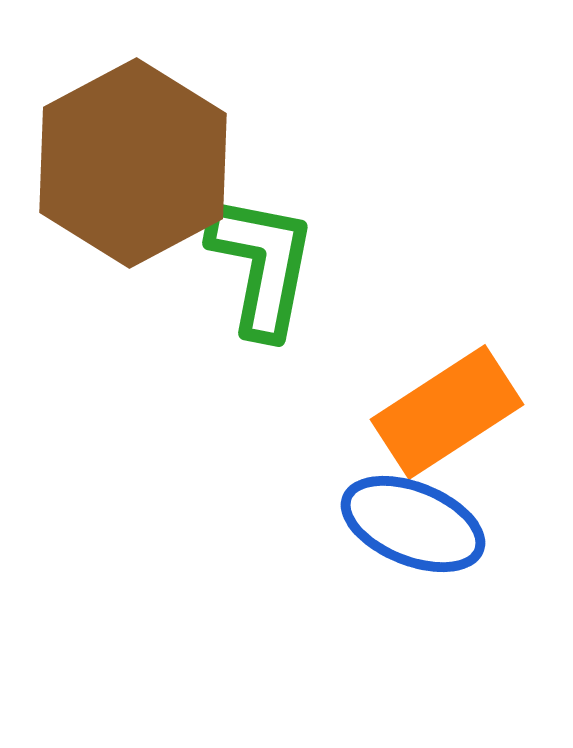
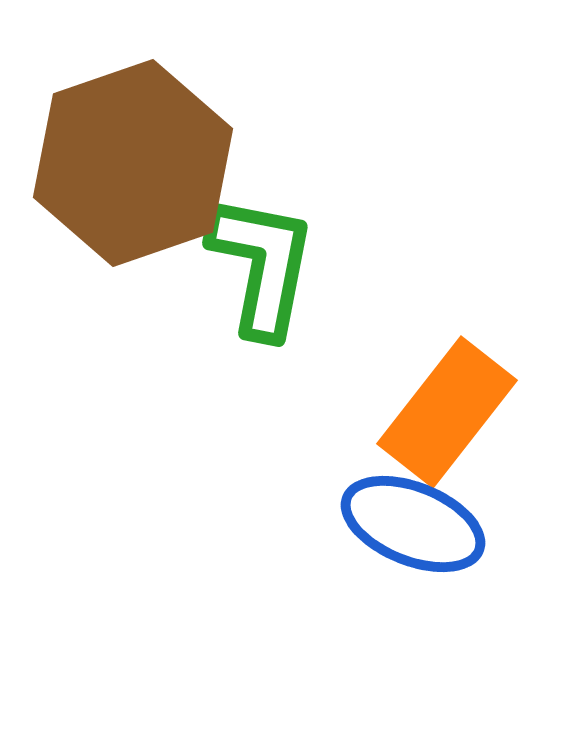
brown hexagon: rotated 9 degrees clockwise
orange rectangle: rotated 19 degrees counterclockwise
